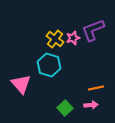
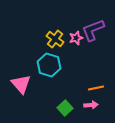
pink star: moved 3 px right
